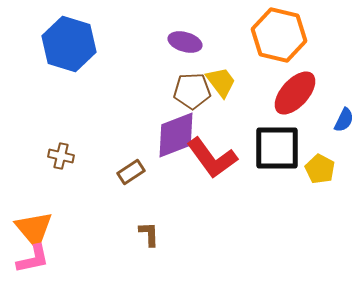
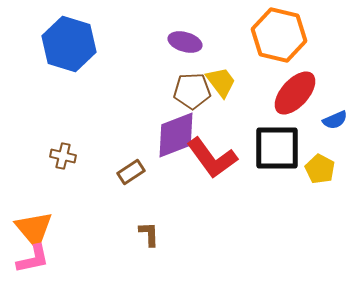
blue semicircle: moved 9 px left; rotated 40 degrees clockwise
brown cross: moved 2 px right
